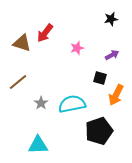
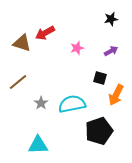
red arrow: rotated 24 degrees clockwise
purple arrow: moved 1 px left, 4 px up
